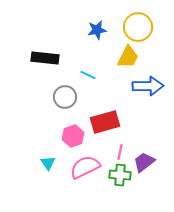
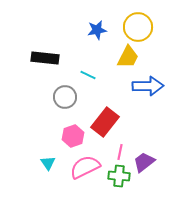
red rectangle: rotated 36 degrees counterclockwise
green cross: moved 1 px left, 1 px down
